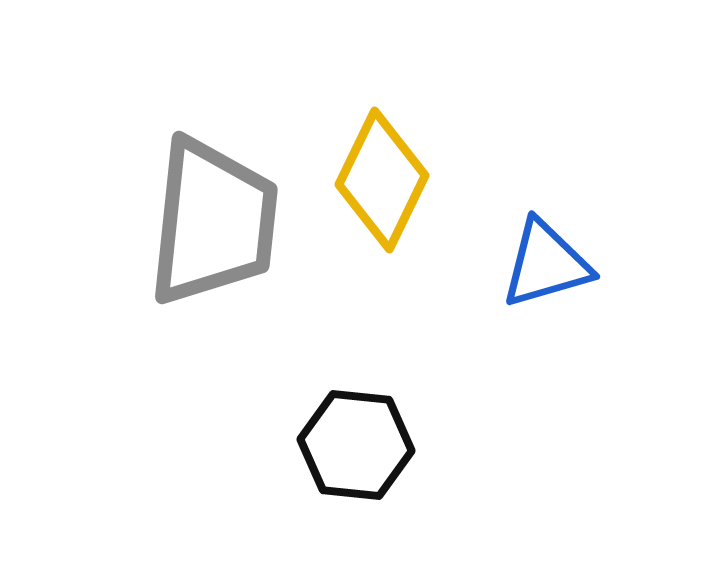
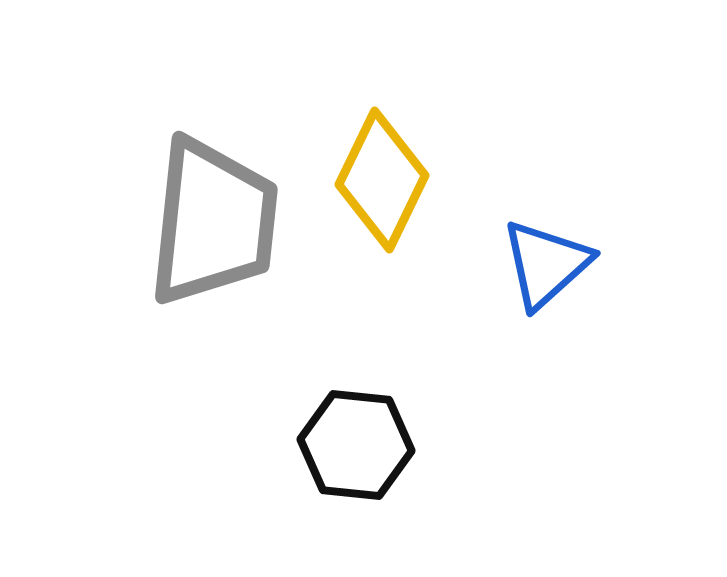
blue triangle: rotated 26 degrees counterclockwise
